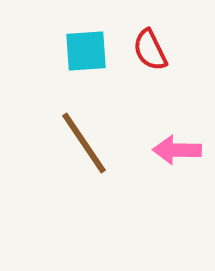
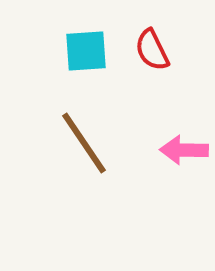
red semicircle: moved 2 px right
pink arrow: moved 7 px right
